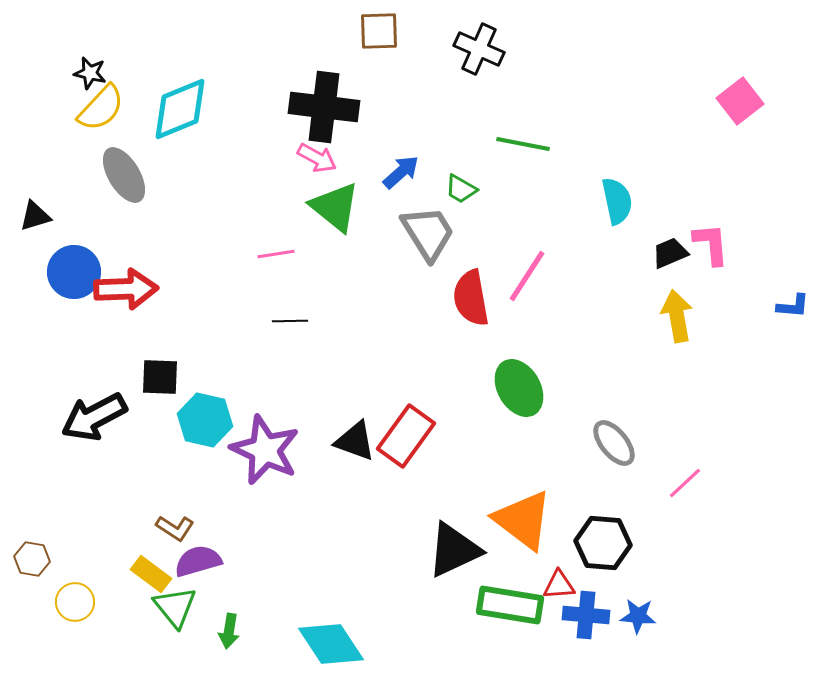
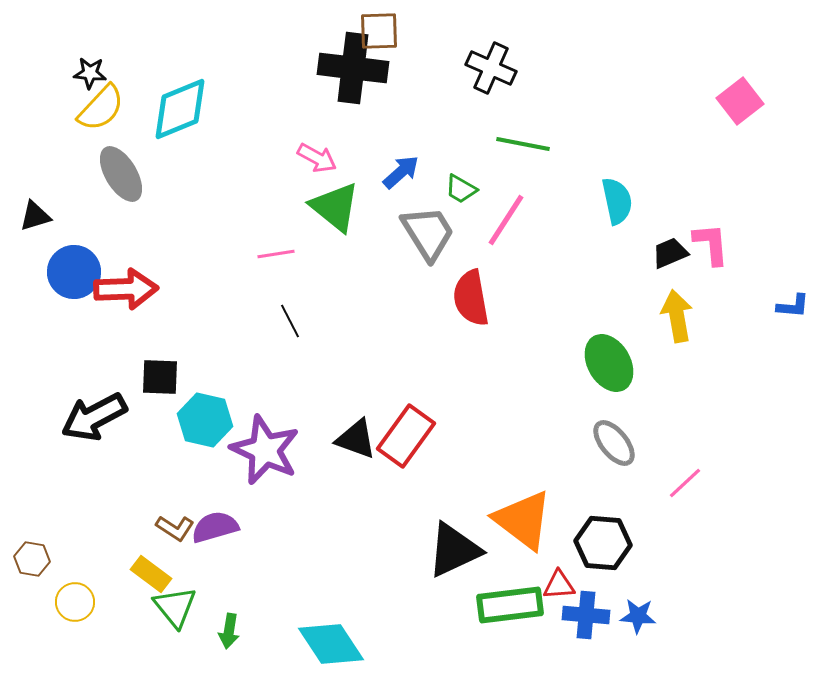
black cross at (479, 49): moved 12 px right, 19 px down
black star at (90, 73): rotated 8 degrees counterclockwise
black cross at (324, 107): moved 29 px right, 39 px up
gray ellipse at (124, 175): moved 3 px left, 1 px up
pink line at (527, 276): moved 21 px left, 56 px up
black line at (290, 321): rotated 64 degrees clockwise
green ellipse at (519, 388): moved 90 px right, 25 px up
black triangle at (355, 441): moved 1 px right, 2 px up
purple semicircle at (198, 561): moved 17 px right, 34 px up
green rectangle at (510, 605): rotated 16 degrees counterclockwise
